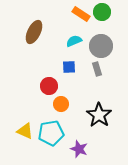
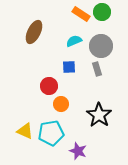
purple star: moved 1 px left, 2 px down
